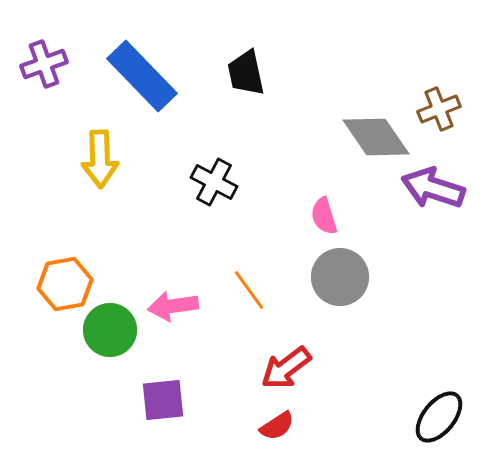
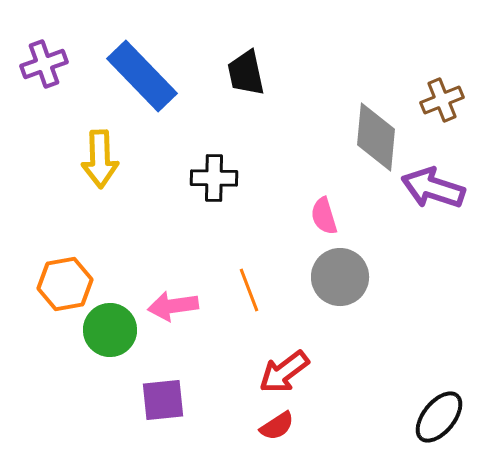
brown cross: moved 3 px right, 9 px up
gray diamond: rotated 40 degrees clockwise
black cross: moved 4 px up; rotated 27 degrees counterclockwise
orange line: rotated 15 degrees clockwise
red arrow: moved 2 px left, 4 px down
